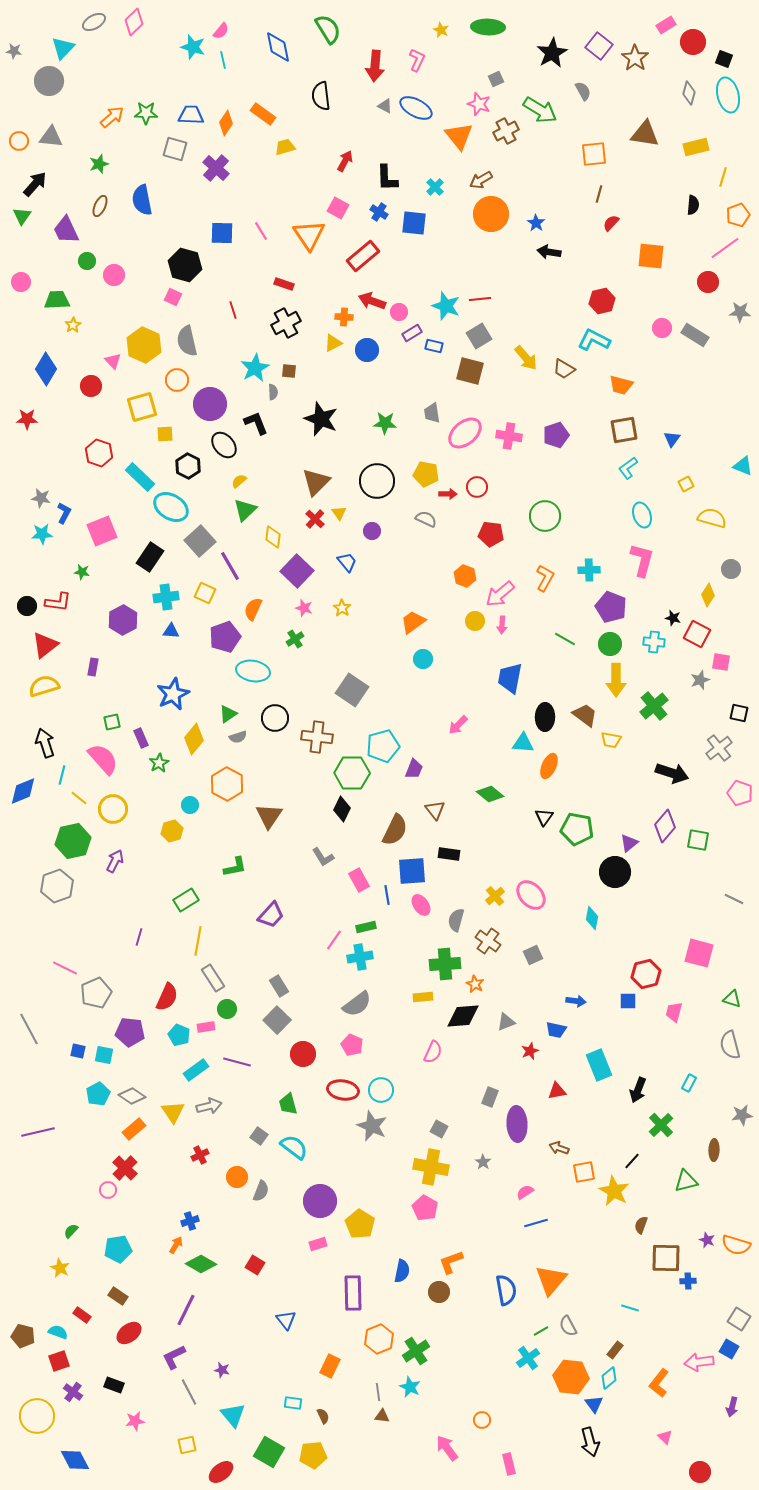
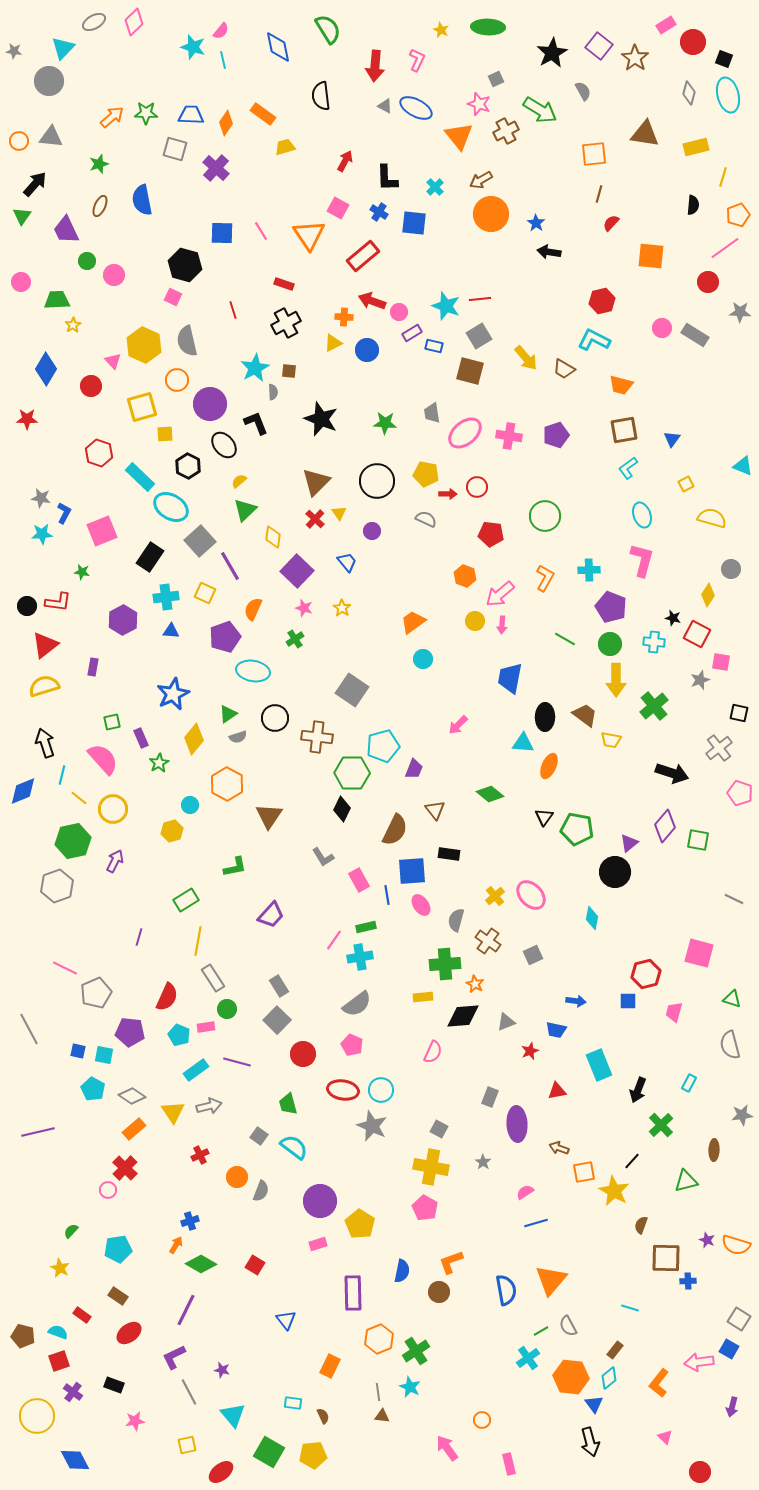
cyan pentagon at (98, 1094): moved 5 px left, 5 px up; rotated 15 degrees counterclockwise
